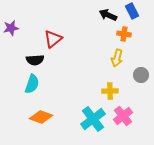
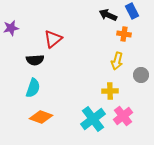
yellow arrow: moved 3 px down
cyan semicircle: moved 1 px right, 4 px down
